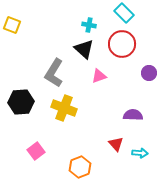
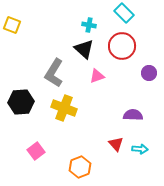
red circle: moved 2 px down
pink triangle: moved 2 px left
cyan arrow: moved 4 px up
